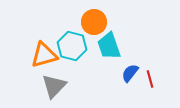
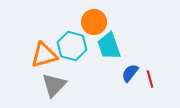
gray triangle: moved 1 px up
